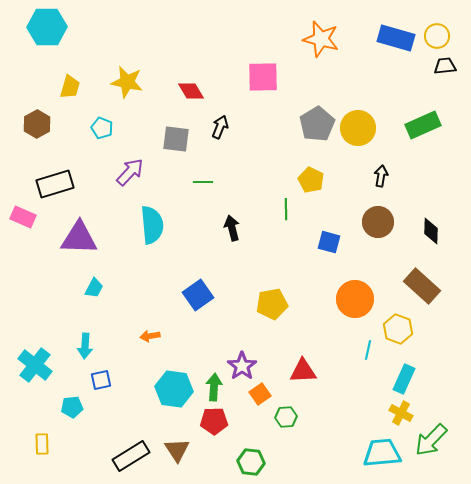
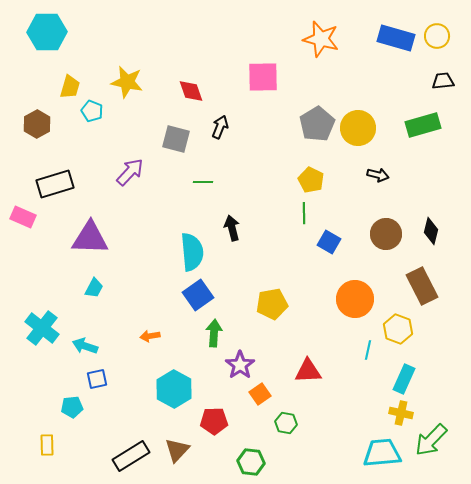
cyan hexagon at (47, 27): moved 5 px down
black trapezoid at (445, 66): moved 2 px left, 15 px down
red diamond at (191, 91): rotated 12 degrees clockwise
green rectangle at (423, 125): rotated 8 degrees clockwise
cyan pentagon at (102, 128): moved 10 px left, 17 px up
gray square at (176, 139): rotated 8 degrees clockwise
black arrow at (381, 176): moved 3 px left, 1 px up; rotated 95 degrees clockwise
green line at (286, 209): moved 18 px right, 4 px down
brown circle at (378, 222): moved 8 px right, 12 px down
cyan semicircle at (152, 225): moved 40 px right, 27 px down
black diamond at (431, 231): rotated 12 degrees clockwise
purple triangle at (79, 238): moved 11 px right
blue square at (329, 242): rotated 15 degrees clockwise
brown rectangle at (422, 286): rotated 21 degrees clockwise
cyan arrow at (85, 346): rotated 105 degrees clockwise
cyan cross at (35, 365): moved 7 px right, 37 px up
purple star at (242, 366): moved 2 px left, 1 px up
red triangle at (303, 371): moved 5 px right
blue square at (101, 380): moved 4 px left, 1 px up
green arrow at (214, 387): moved 54 px up
cyan hexagon at (174, 389): rotated 21 degrees clockwise
yellow cross at (401, 413): rotated 15 degrees counterclockwise
green hexagon at (286, 417): moved 6 px down; rotated 15 degrees clockwise
yellow rectangle at (42, 444): moved 5 px right, 1 px down
brown triangle at (177, 450): rotated 16 degrees clockwise
